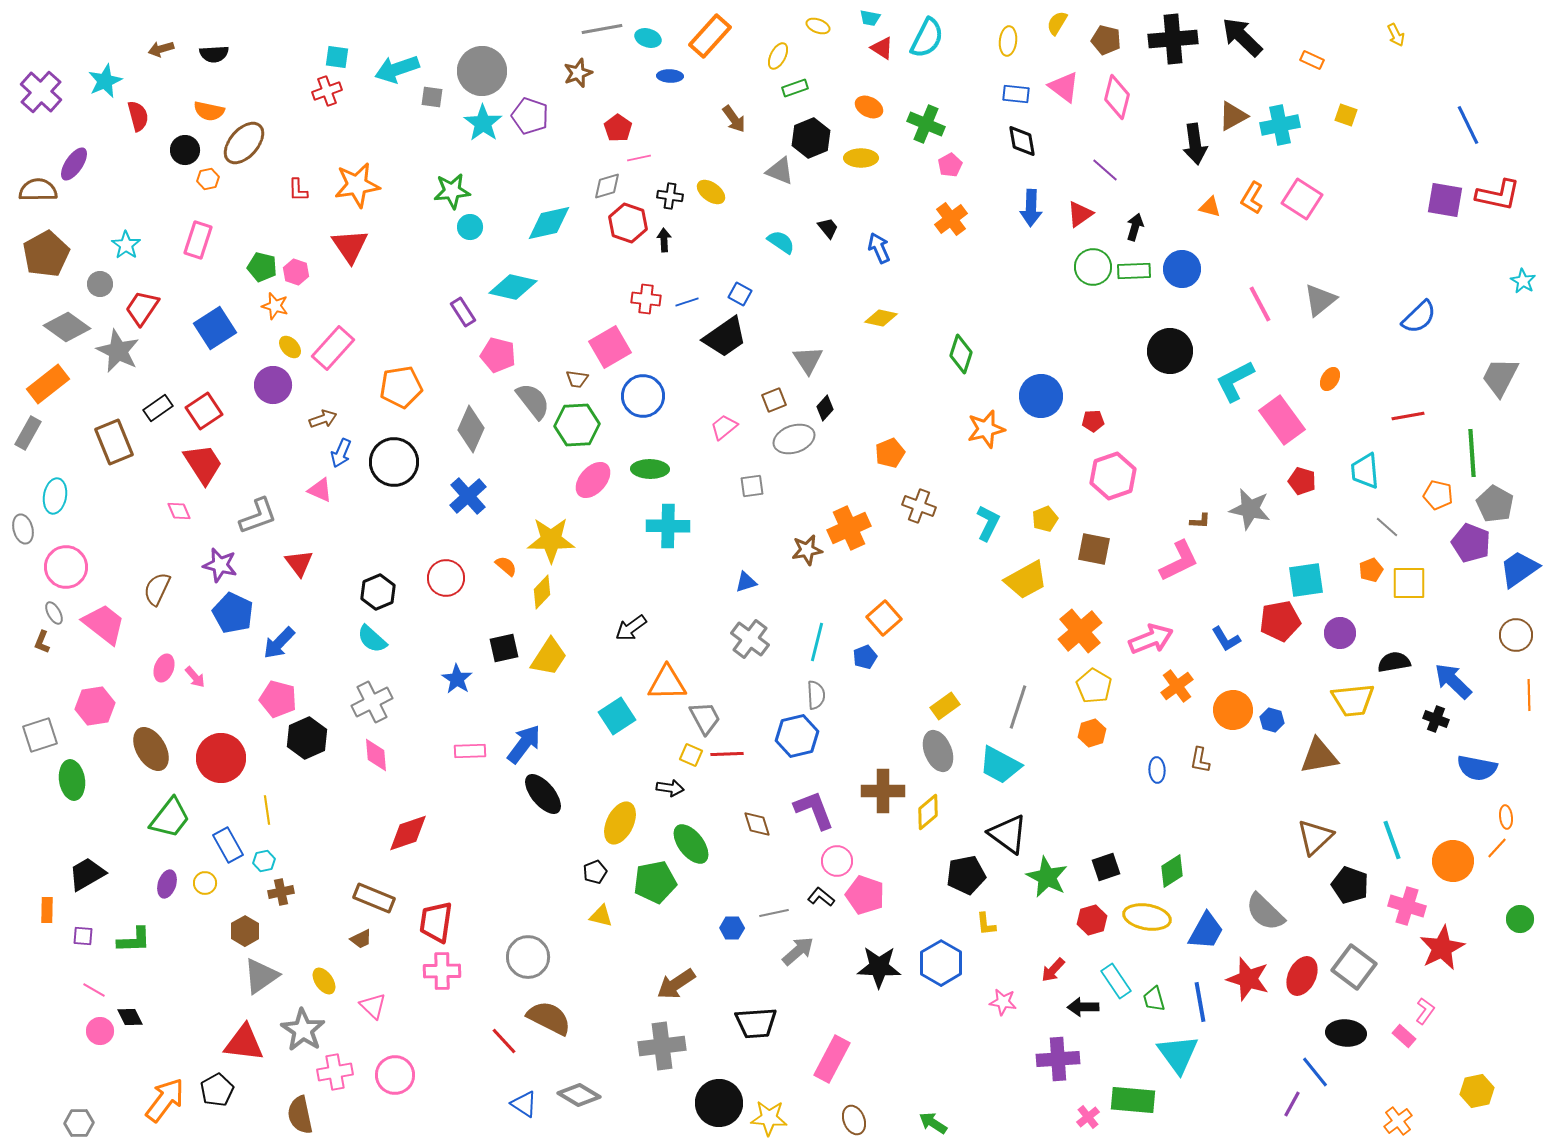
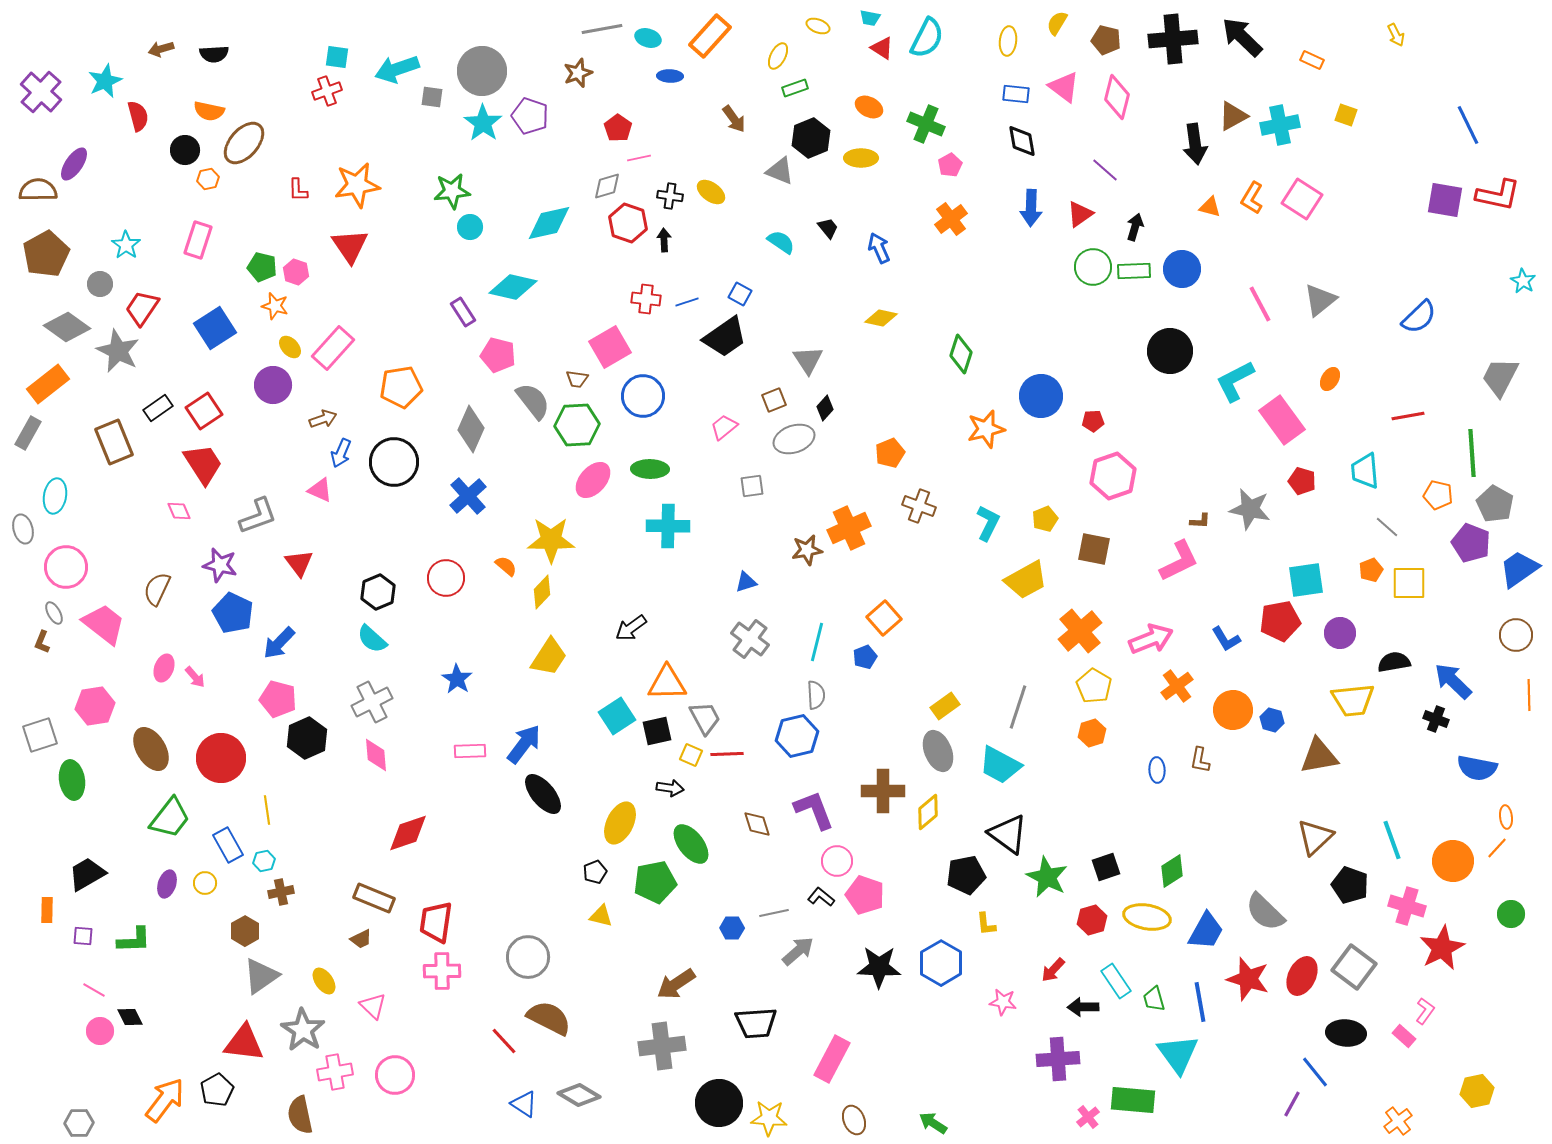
black square at (504, 648): moved 153 px right, 83 px down
green circle at (1520, 919): moved 9 px left, 5 px up
